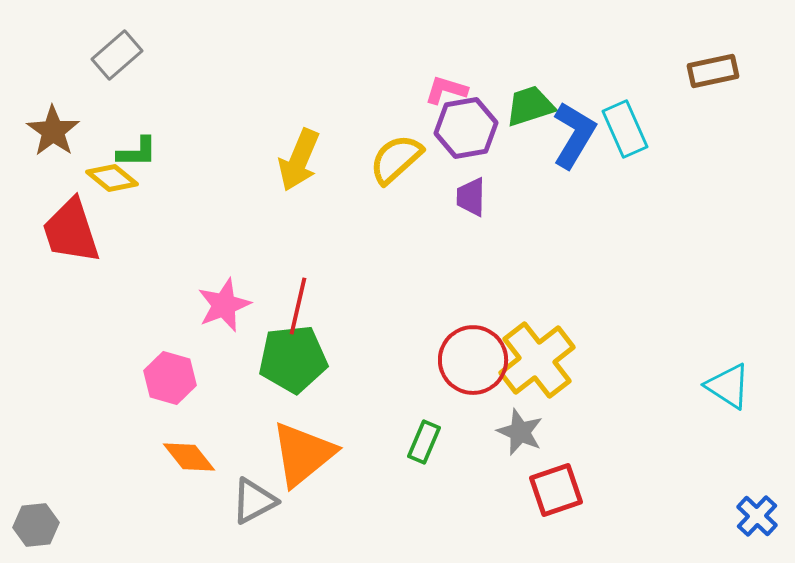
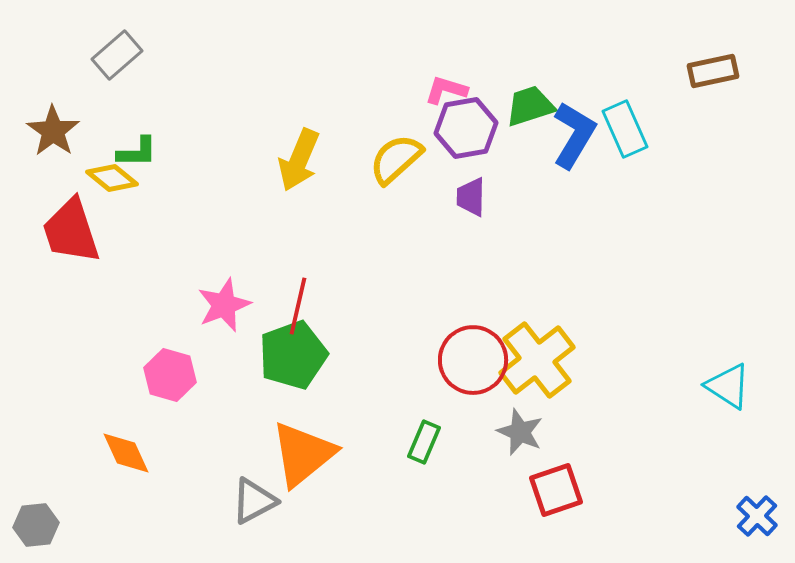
green pentagon: moved 4 px up; rotated 14 degrees counterclockwise
pink hexagon: moved 3 px up
orange diamond: moved 63 px left, 4 px up; rotated 14 degrees clockwise
